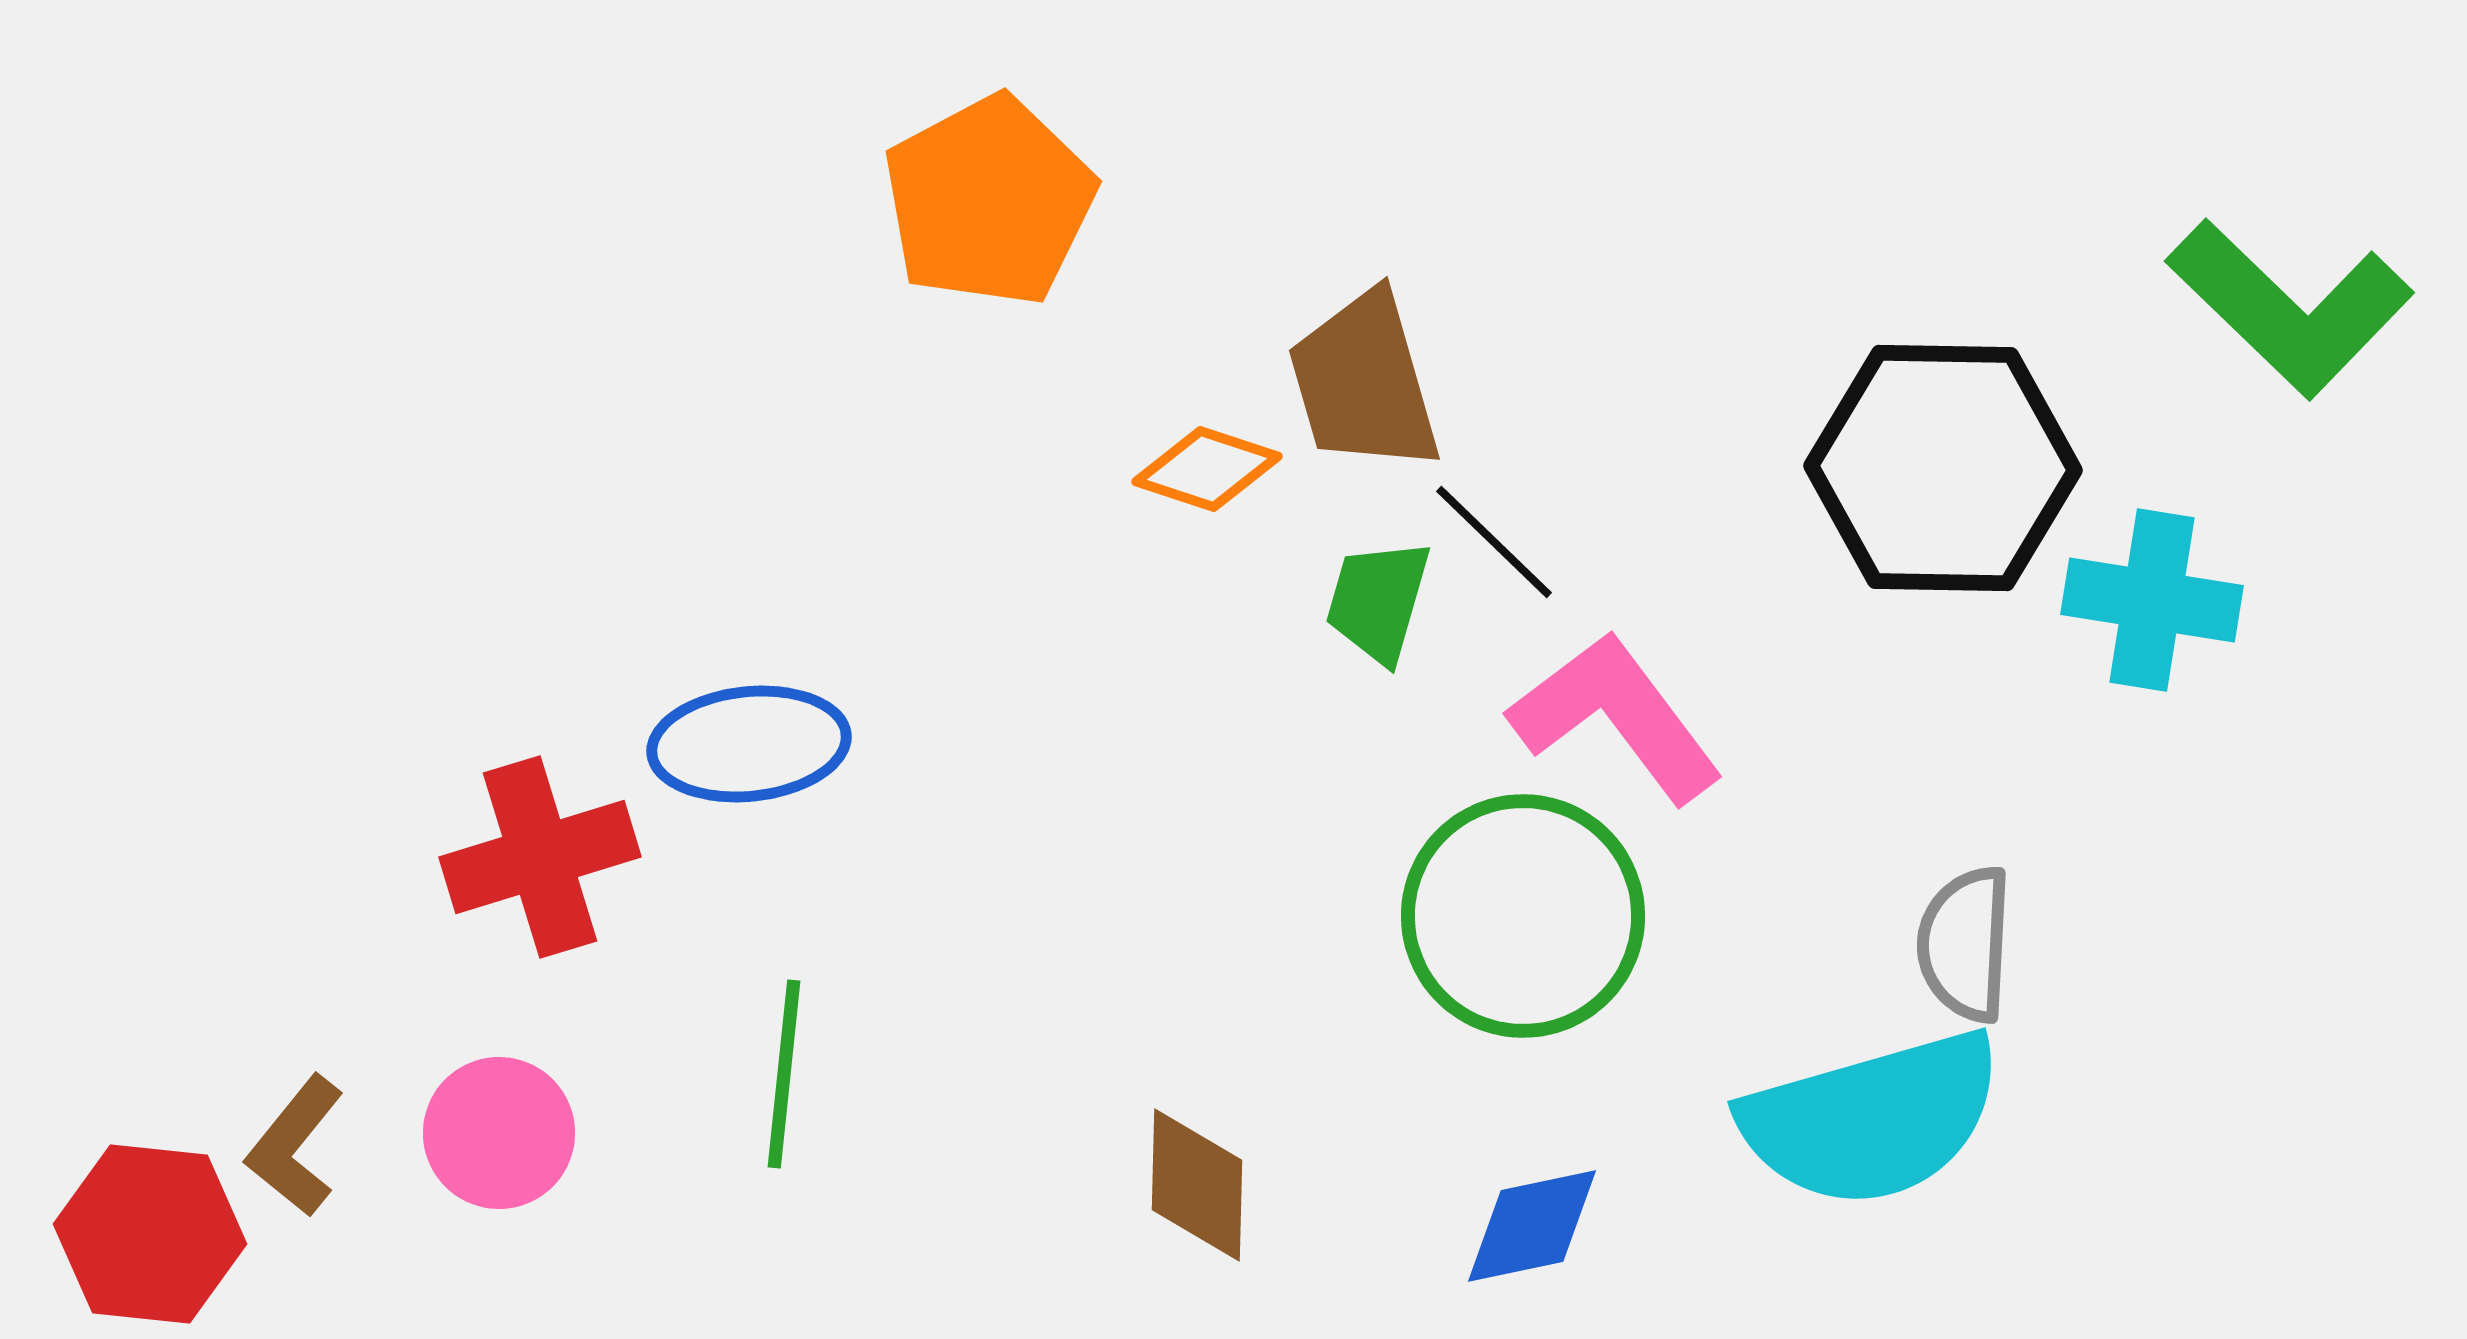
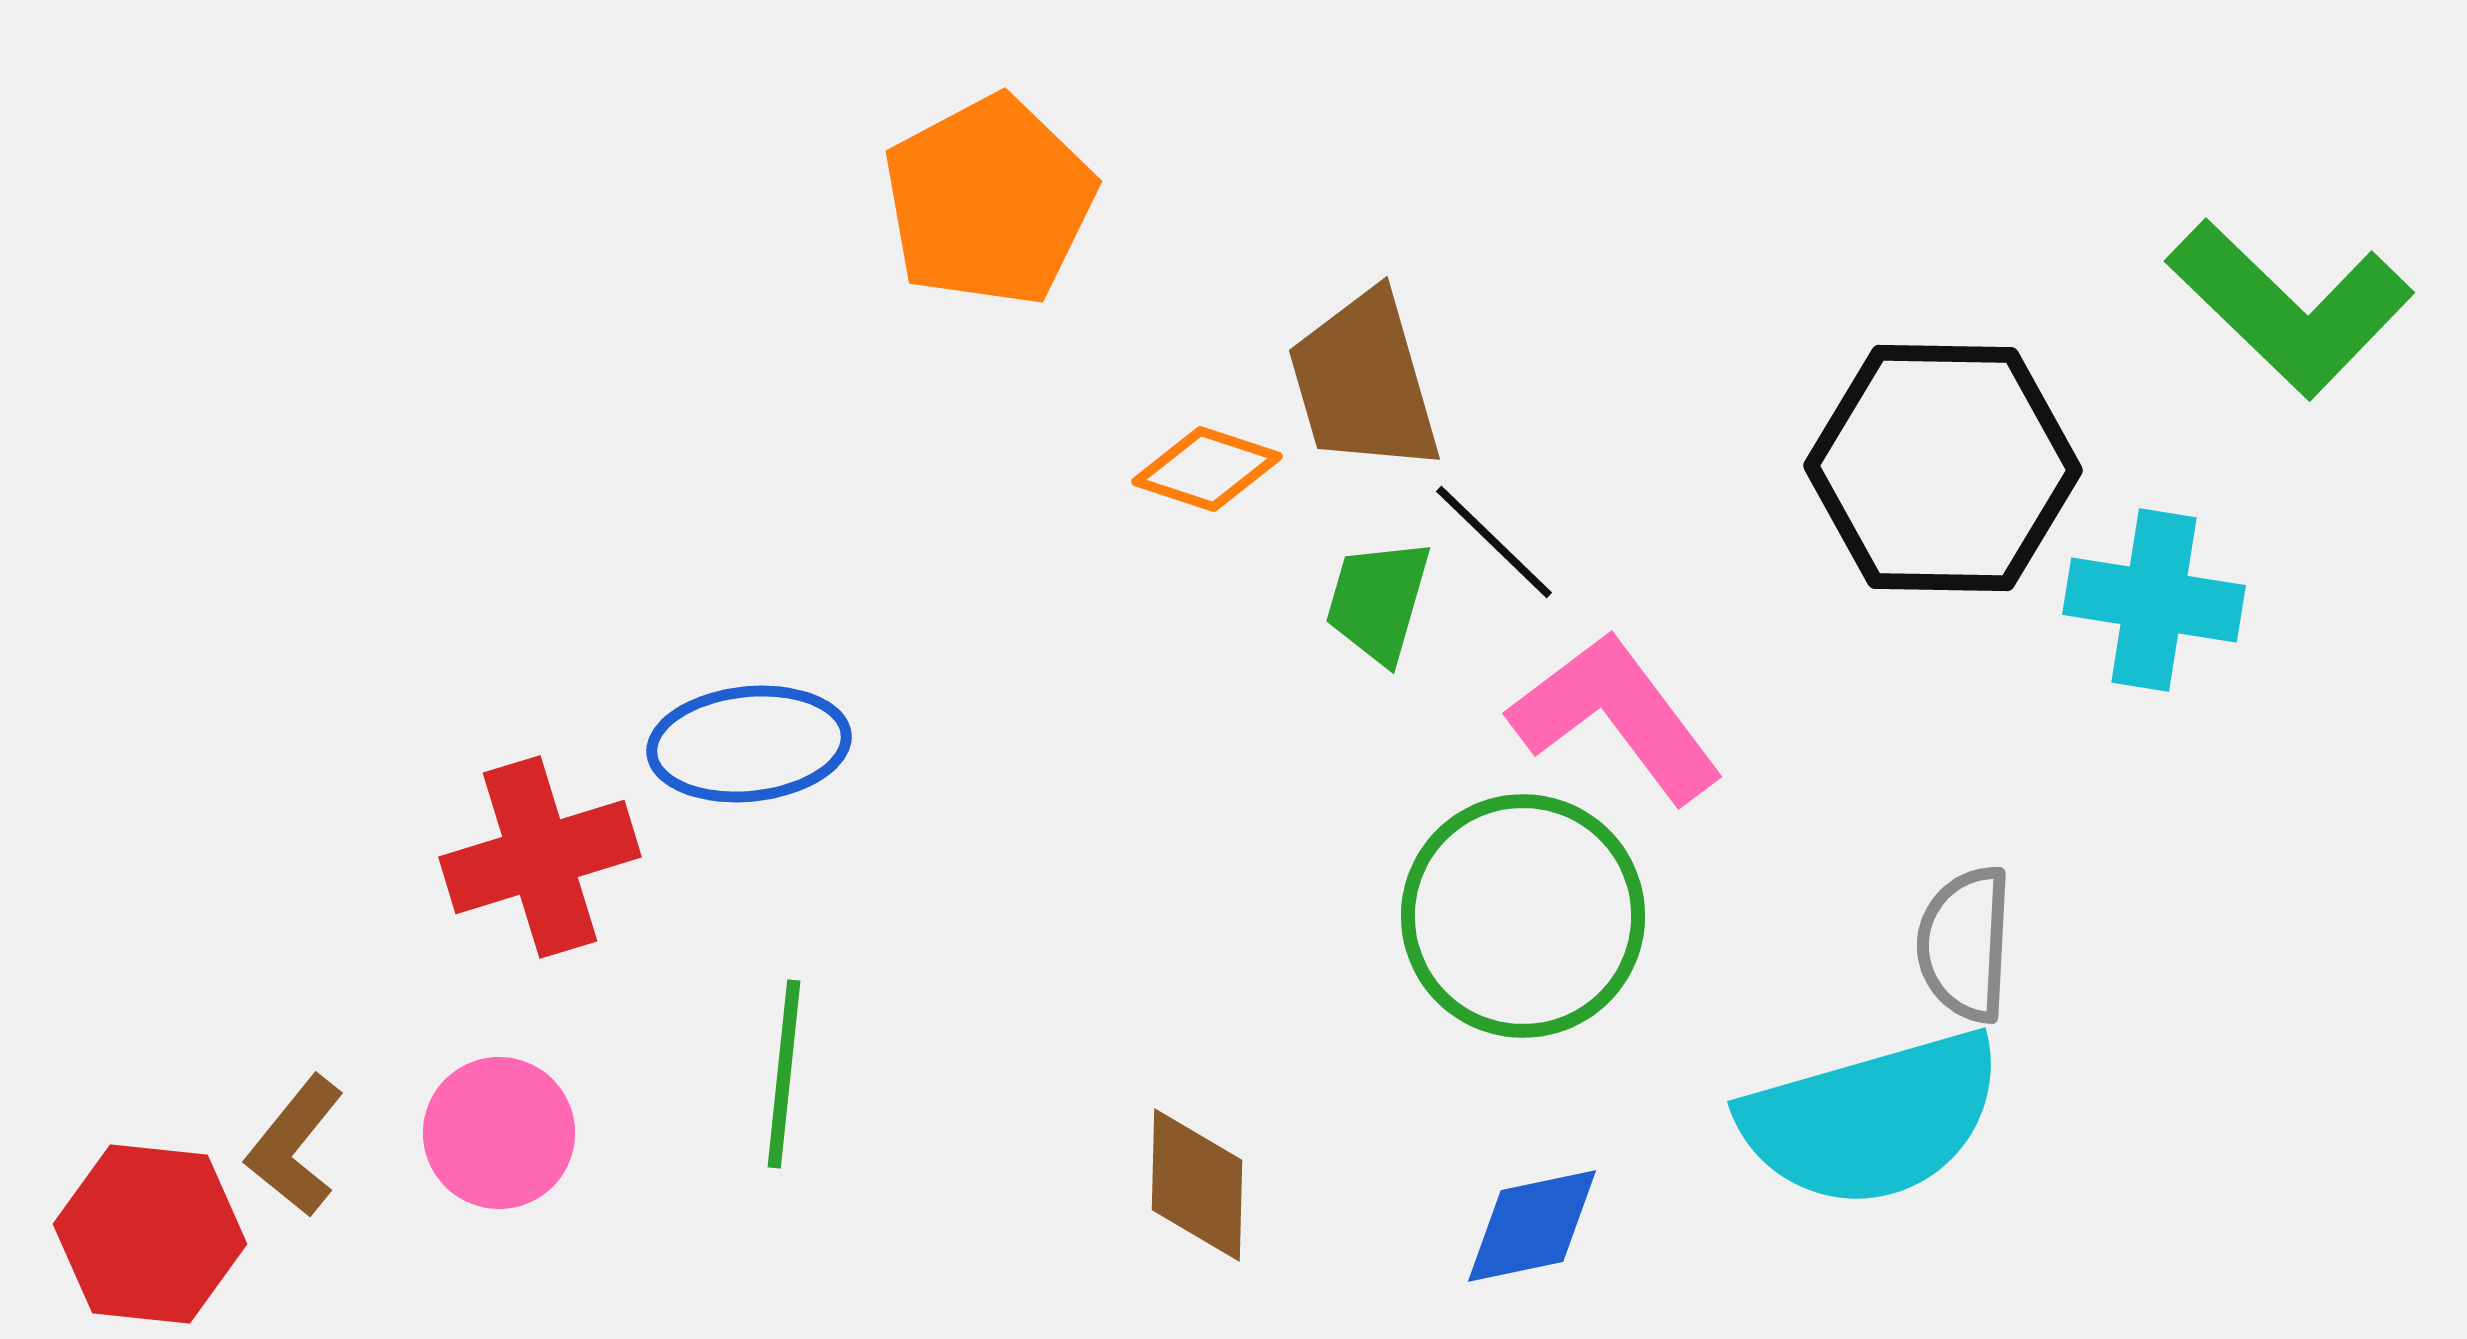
cyan cross: moved 2 px right
